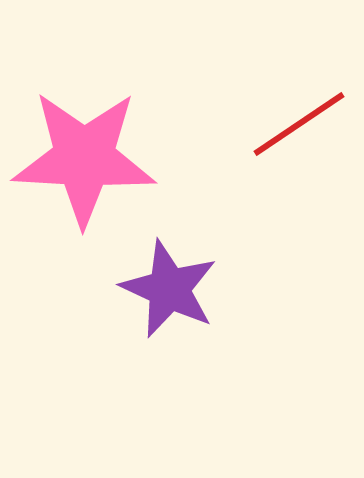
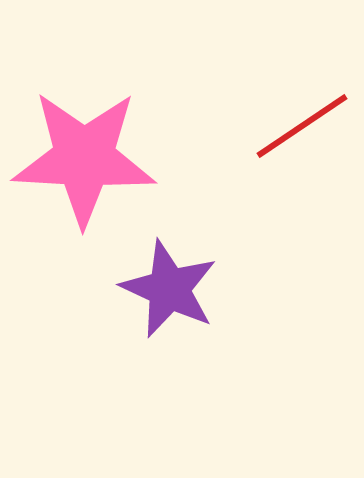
red line: moved 3 px right, 2 px down
